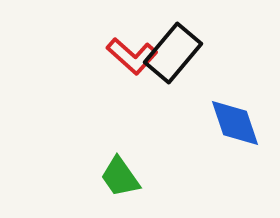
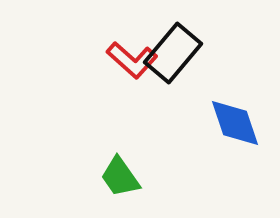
red L-shape: moved 4 px down
